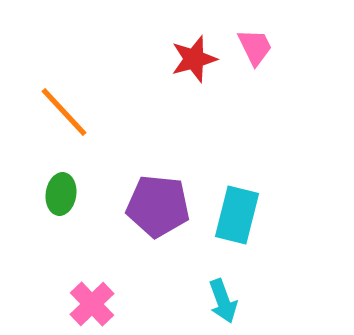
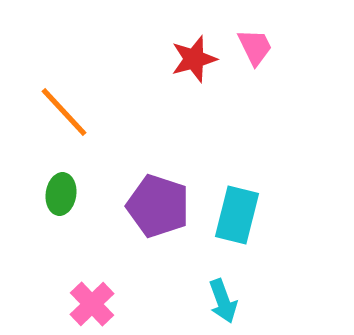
purple pentagon: rotated 12 degrees clockwise
